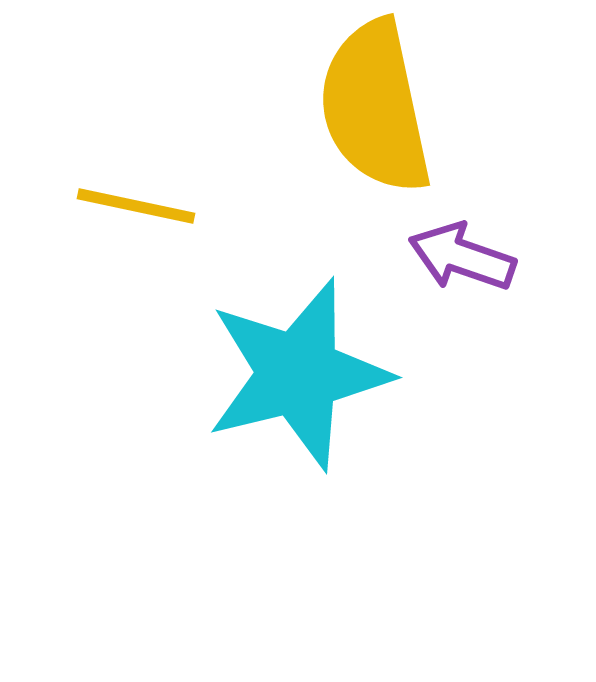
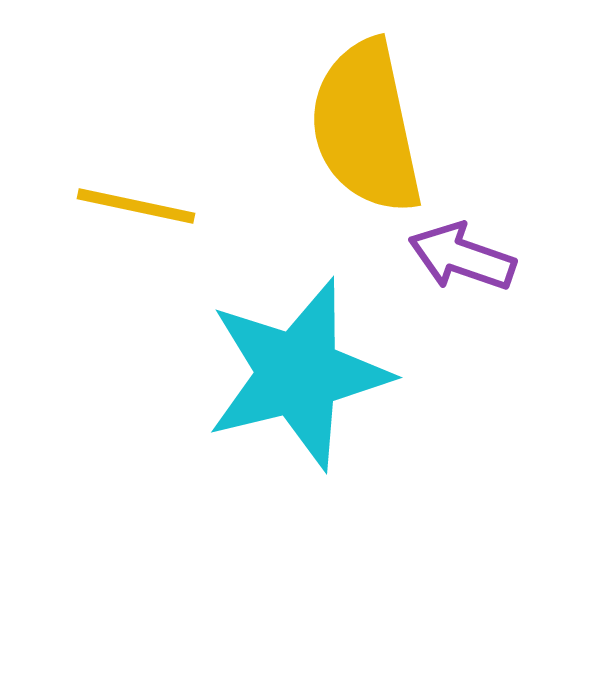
yellow semicircle: moved 9 px left, 20 px down
